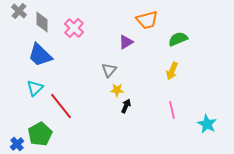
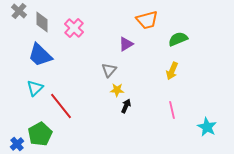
purple triangle: moved 2 px down
cyan star: moved 3 px down
